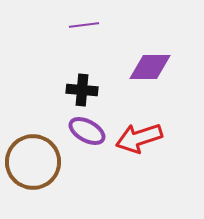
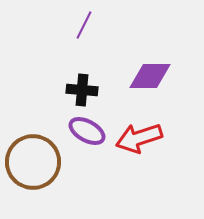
purple line: rotated 56 degrees counterclockwise
purple diamond: moved 9 px down
